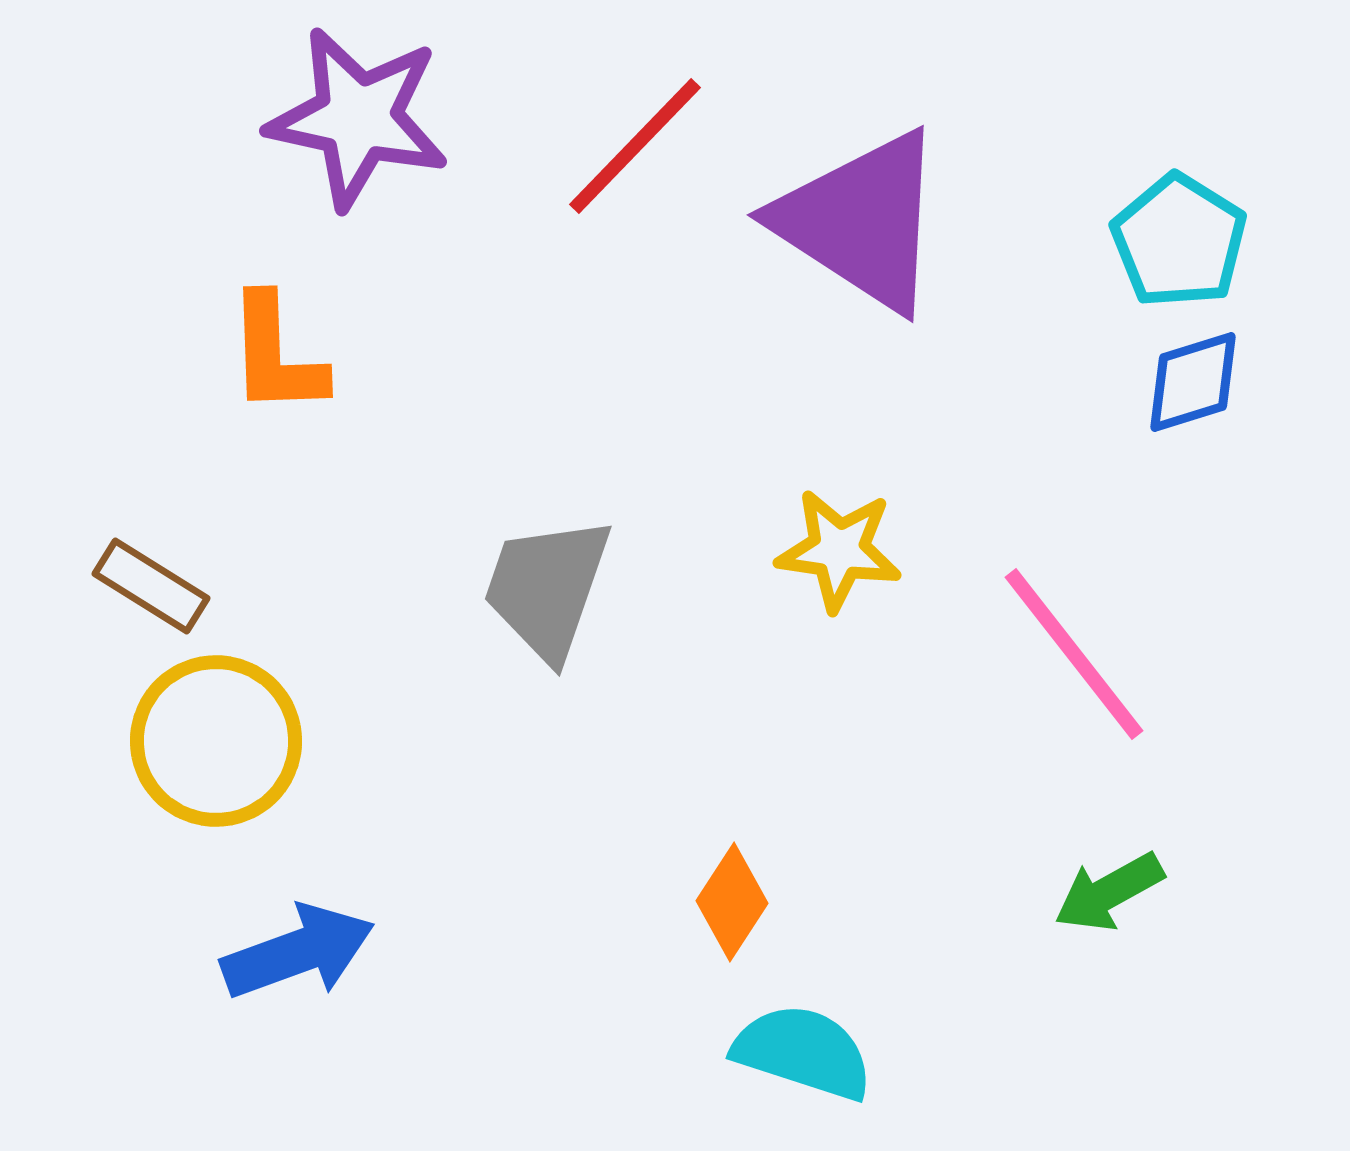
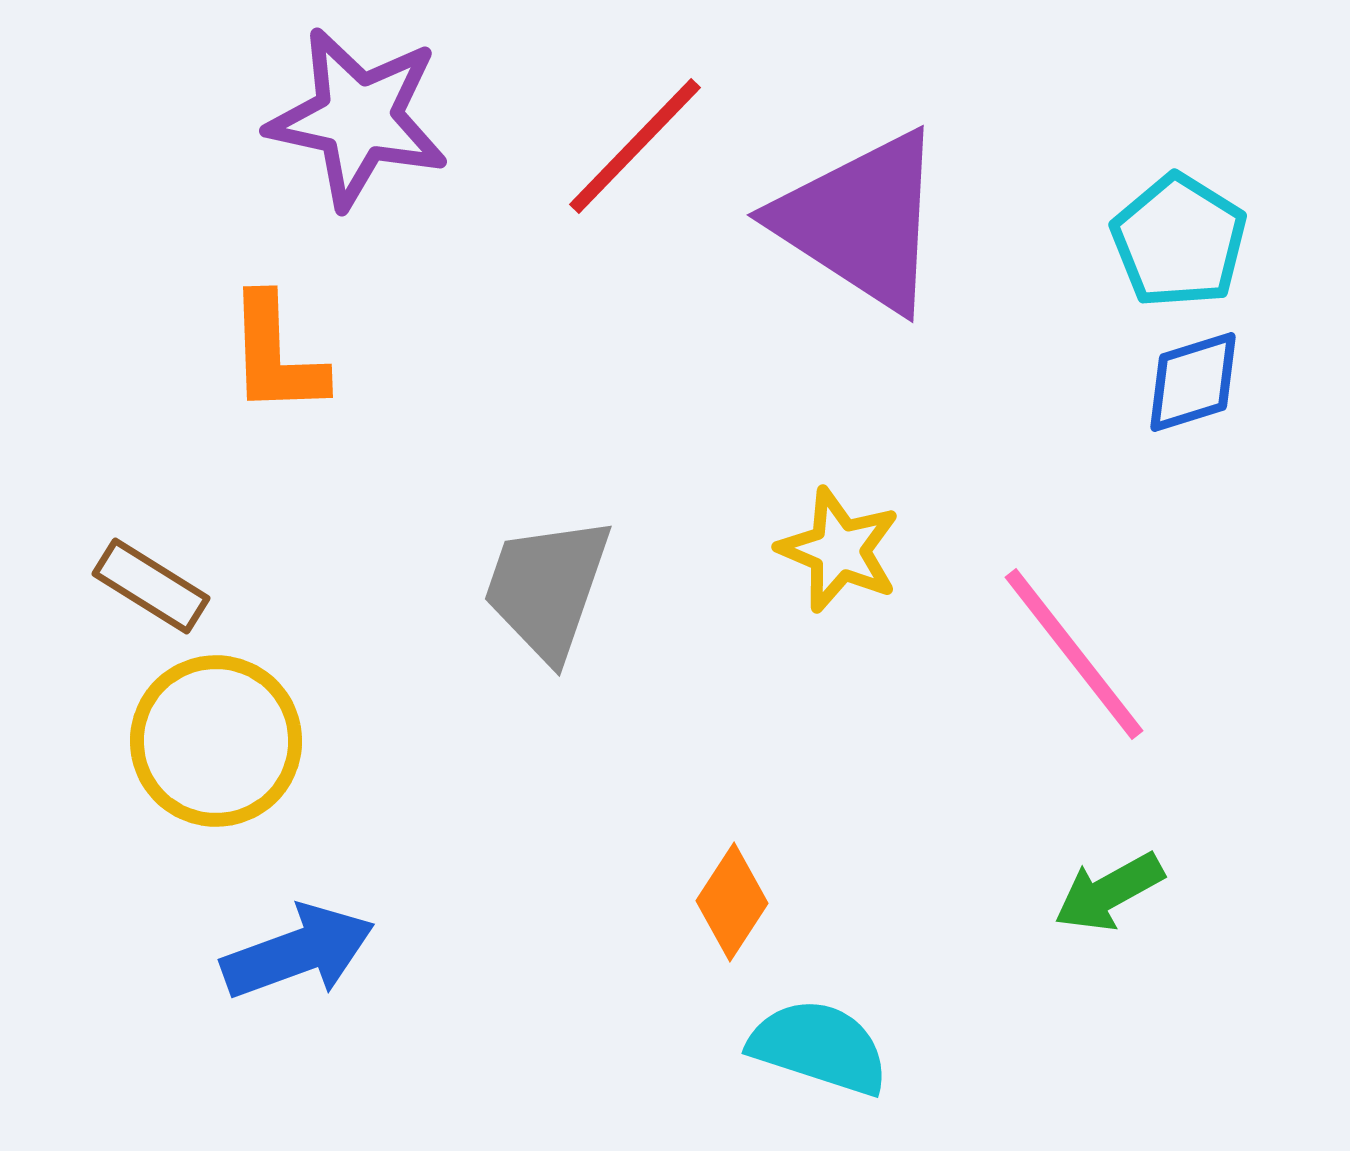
yellow star: rotated 15 degrees clockwise
cyan semicircle: moved 16 px right, 5 px up
